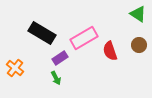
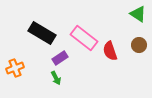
pink rectangle: rotated 68 degrees clockwise
orange cross: rotated 30 degrees clockwise
